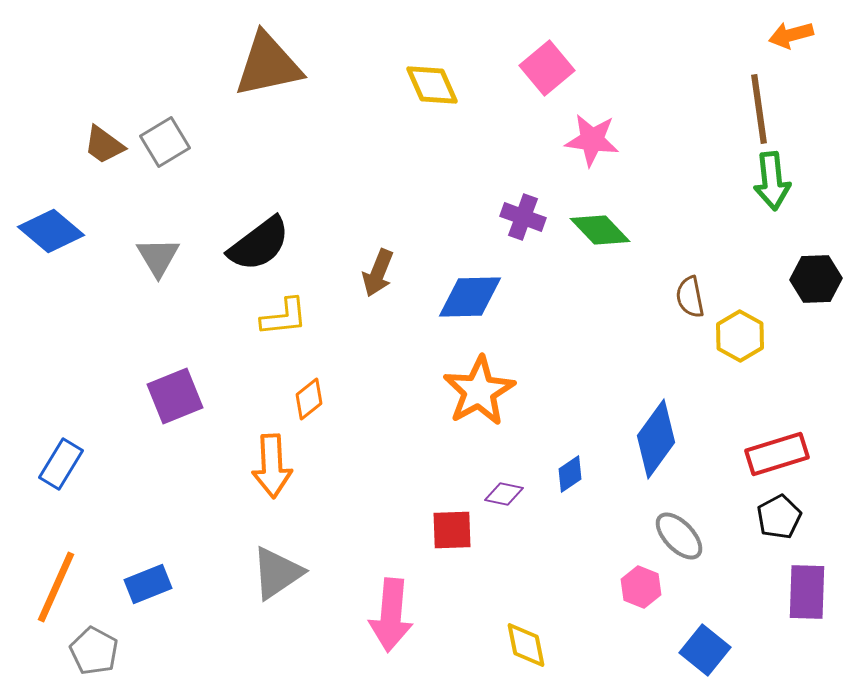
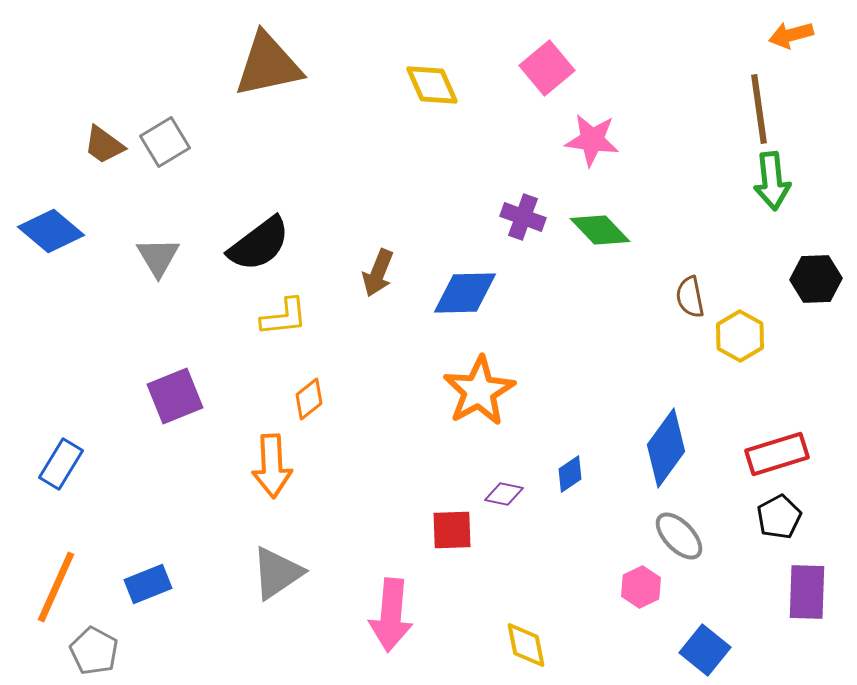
blue diamond at (470, 297): moved 5 px left, 4 px up
blue diamond at (656, 439): moved 10 px right, 9 px down
pink hexagon at (641, 587): rotated 12 degrees clockwise
